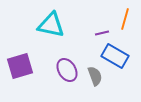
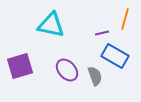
purple ellipse: rotated 10 degrees counterclockwise
